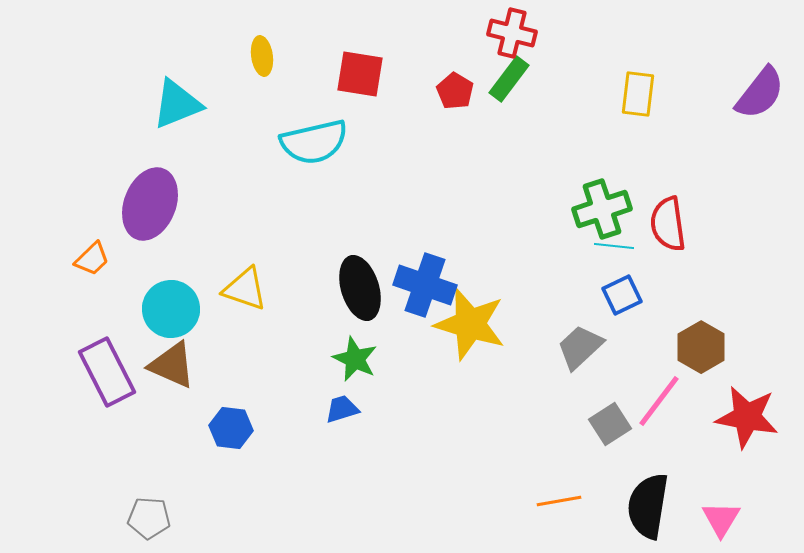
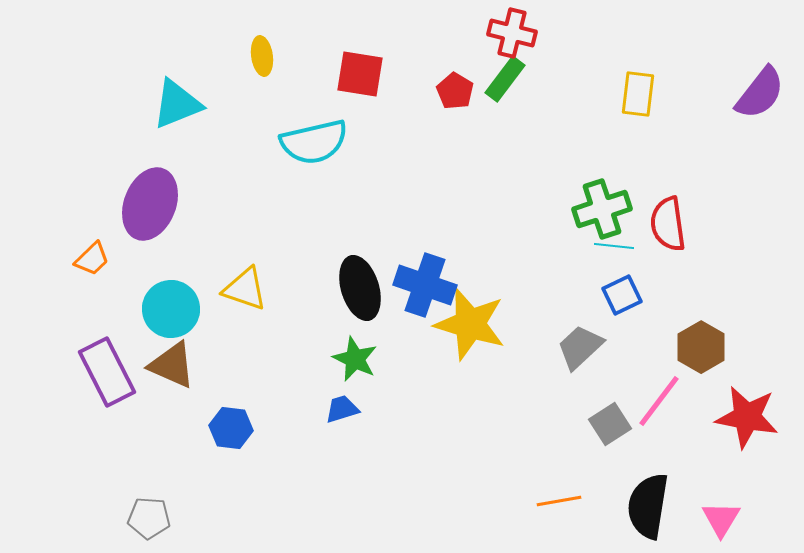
green rectangle: moved 4 px left
